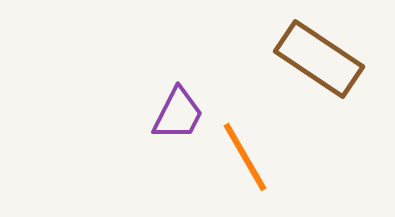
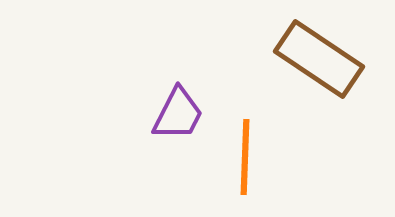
orange line: rotated 32 degrees clockwise
